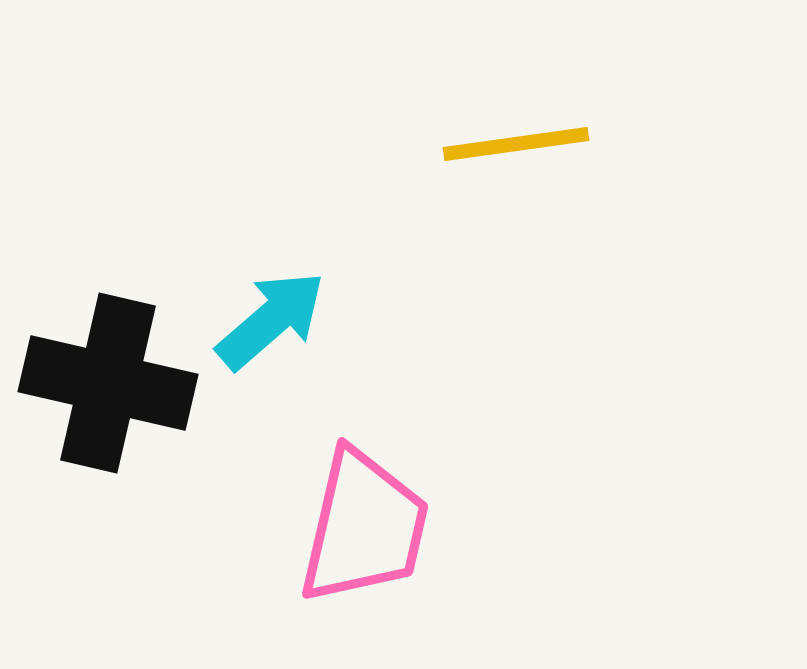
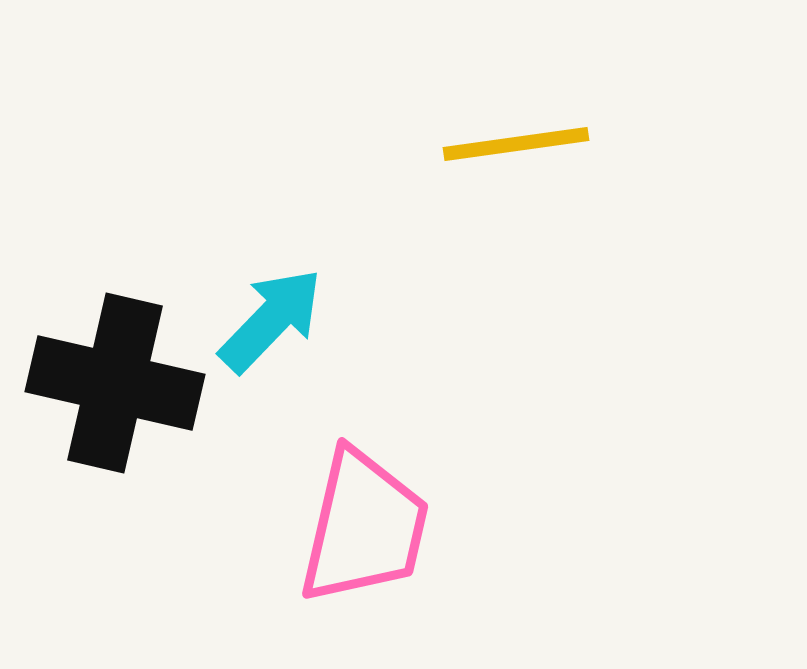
cyan arrow: rotated 5 degrees counterclockwise
black cross: moved 7 px right
